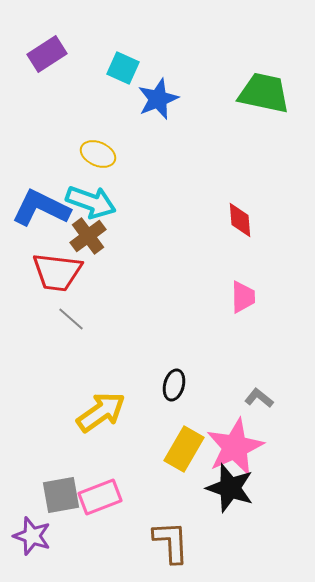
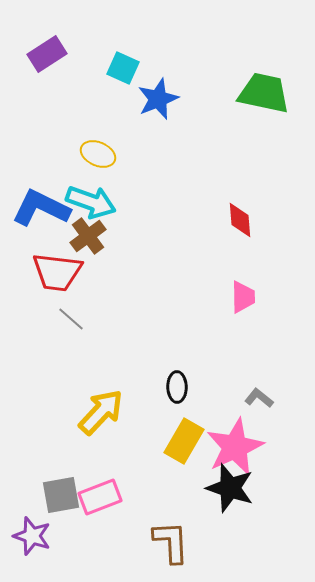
black ellipse: moved 3 px right, 2 px down; rotated 16 degrees counterclockwise
yellow arrow: rotated 12 degrees counterclockwise
yellow rectangle: moved 8 px up
